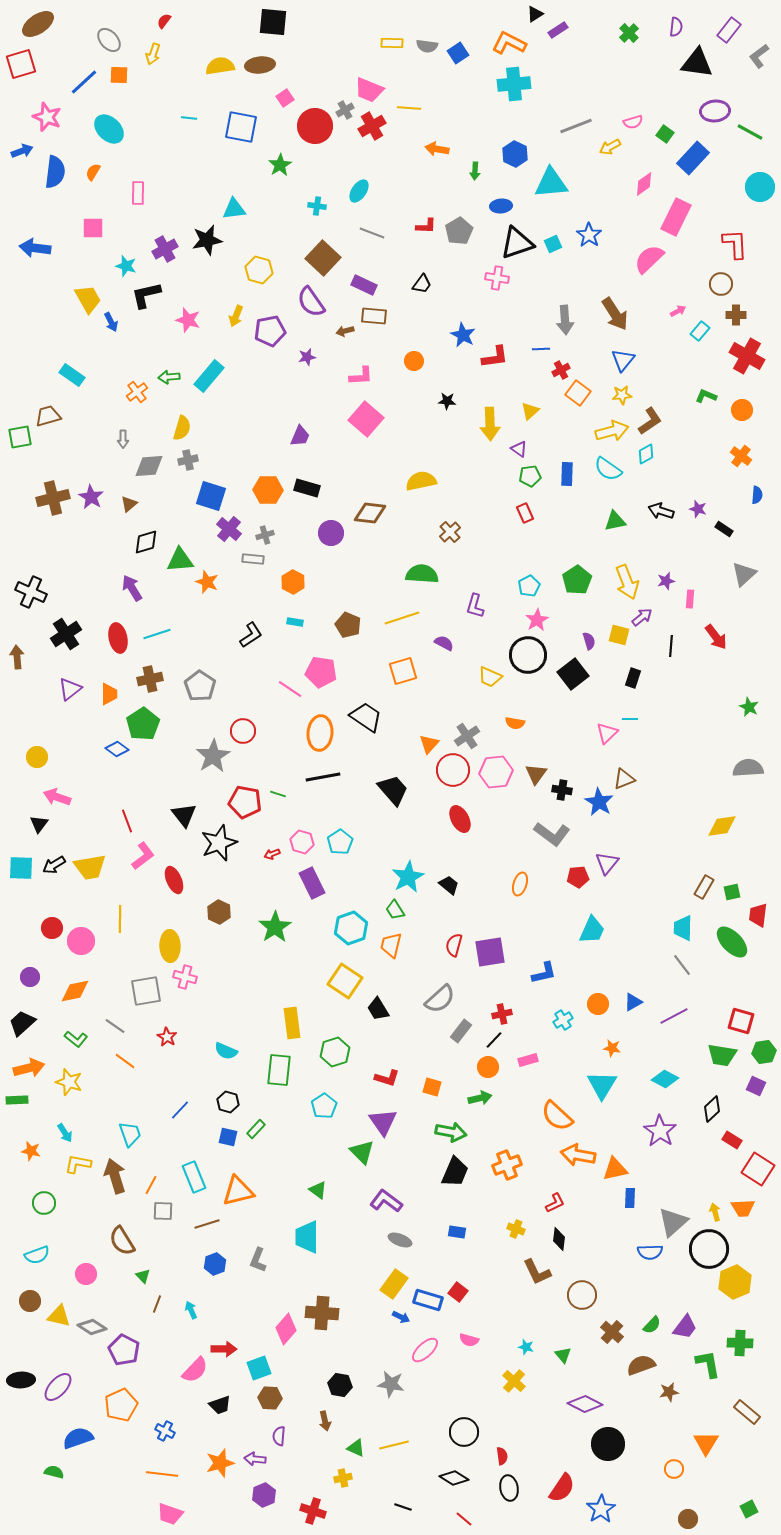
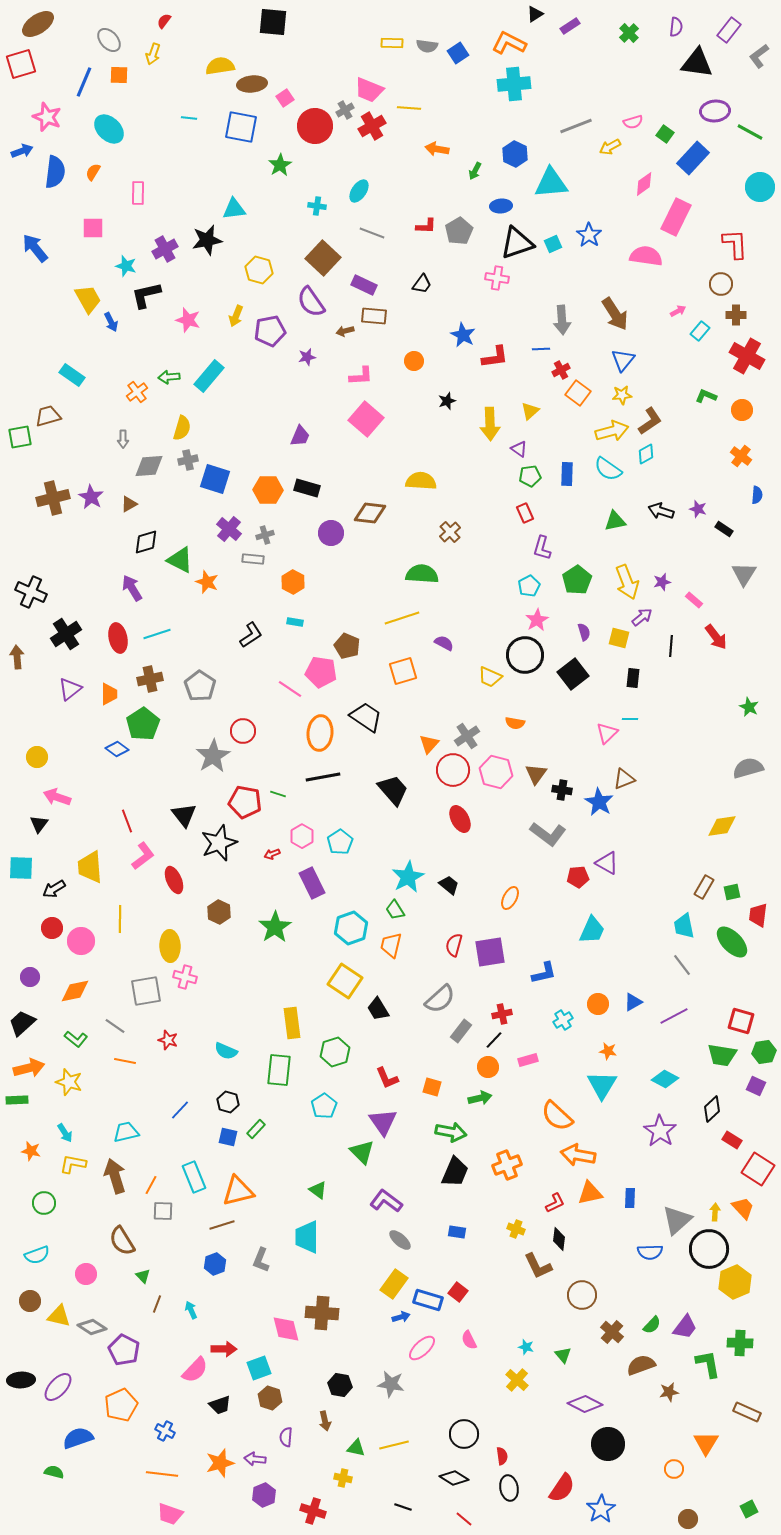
purple rectangle at (558, 30): moved 12 px right, 4 px up
brown ellipse at (260, 65): moved 8 px left, 19 px down
blue line at (84, 82): rotated 24 degrees counterclockwise
green arrow at (475, 171): rotated 24 degrees clockwise
blue arrow at (35, 248): rotated 44 degrees clockwise
pink semicircle at (649, 259): moved 3 px left, 3 px up; rotated 52 degrees clockwise
gray arrow at (565, 320): moved 3 px left
black star at (447, 401): rotated 24 degrees counterclockwise
yellow semicircle at (421, 481): rotated 16 degrees clockwise
blue square at (211, 496): moved 4 px right, 17 px up
brown triangle at (129, 504): rotated 12 degrees clockwise
green triangle at (180, 560): rotated 32 degrees clockwise
gray triangle at (744, 574): rotated 16 degrees counterclockwise
purple star at (666, 581): moved 4 px left, 1 px down
pink rectangle at (690, 599): moved 4 px right, 1 px down; rotated 54 degrees counterclockwise
purple L-shape at (475, 606): moved 67 px right, 58 px up
brown pentagon at (348, 625): moved 1 px left, 21 px down
yellow square at (619, 635): moved 3 px down
purple semicircle at (589, 641): moved 5 px left, 9 px up
black circle at (528, 655): moved 3 px left
black rectangle at (633, 678): rotated 12 degrees counterclockwise
gray semicircle at (748, 768): rotated 12 degrees counterclockwise
pink hexagon at (496, 772): rotated 20 degrees clockwise
gray L-shape at (552, 834): moved 4 px left
pink hexagon at (302, 842): moved 6 px up; rotated 15 degrees clockwise
purple triangle at (607, 863): rotated 40 degrees counterclockwise
black arrow at (54, 865): moved 24 px down
yellow trapezoid at (90, 867): rotated 96 degrees clockwise
orange ellipse at (520, 884): moved 10 px left, 14 px down; rotated 10 degrees clockwise
cyan trapezoid at (683, 928): moved 1 px right, 2 px up; rotated 12 degrees counterclockwise
red star at (167, 1037): moved 1 px right, 3 px down; rotated 12 degrees counterclockwise
orange star at (612, 1048): moved 4 px left, 3 px down
orange line at (125, 1061): rotated 25 degrees counterclockwise
red L-shape at (387, 1078): rotated 50 degrees clockwise
cyan trapezoid at (130, 1134): moved 4 px left, 2 px up; rotated 84 degrees counterclockwise
yellow L-shape at (78, 1164): moved 5 px left
orange triangle at (615, 1169): moved 25 px left, 24 px down
orange trapezoid at (743, 1208): rotated 130 degrees counterclockwise
yellow arrow at (715, 1212): rotated 18 degrees clockwise
gray triangle at (673, 1222): moved 4 px right, 2 px up
brown line at (207, 1224): moved 15 px right, 1 px down
gray ellipse at (400, 1240): rotated 20 degrees clockwise
gray L-shape at (258, 1260): moved 3 px right
brown L-shape at (537, 1272): moved 1 px right, 6 px up
blue arrow at (401, 1317): rotated 42 degrees counterclockwise
pink diamond at (286, 1329): rotated 56 degrees counterclockwise
pink semicircle at (469, 1340): rotated 48 degrees clockwise
pink ellipse at (425, 1350): moved 3 px left, 2 px up
yellow cross at (514, 1381): moved 3 px right, 1 px up
brown hexagon at (270, 1398): rotated 15 degrees clockwise
brown rectangle at (747, 1412): rotated 16 degrees counterclockwise
black circle at (464, 1432): moved 2 px down
purple semicircle at (279, 1436): moved 7 px right, 1 px down
green triangle at (356, 1448): rotated 12 degrees counterclockwise
yellow cross at (343, 1478): rotated 24 degrees clockwise
